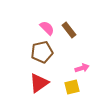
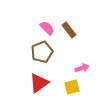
brown pentagon: rotated 10 degrees counterclockwise
